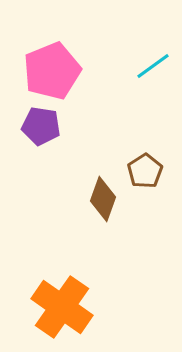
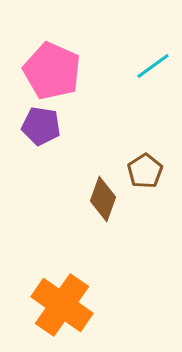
pink pentagon: rotated 26 degrees counterclockwise
orange cross: moved 2 px up
